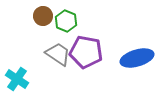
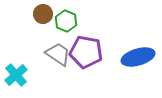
brown circle: moved 2 px up
blue ellipse: moved 1 px right, 1 px up
cyan cross: moved 1 px left, 4 px up; rotated 15 degrees clockwise
